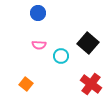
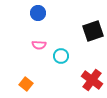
black square: moved 5 px right, 12 px up; rotated 30 degrees clockwise
red cross: moved 1 px right, 4 px up
